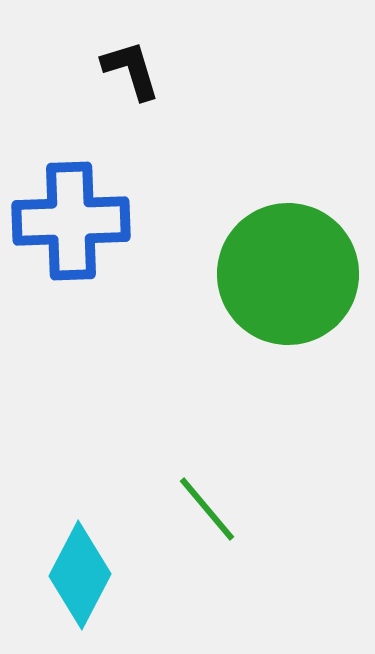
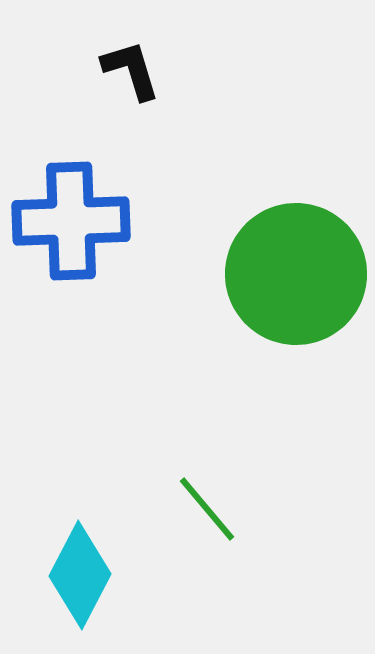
green circle: moved 8 px right
